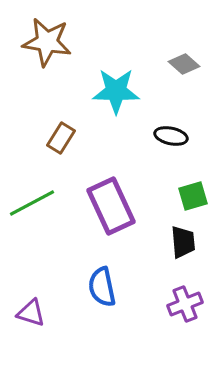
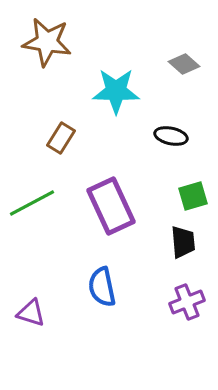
purple cross: moved 2 px right, 2 px up
